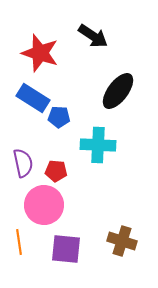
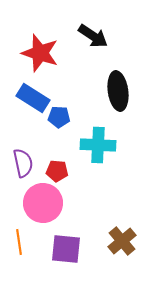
black ellipse: rotated 45 degrees counterclockwise
red pentagon: moved 1 px right
pink circle: moved 1 px left, 2 px up
brown cross: rotated 32 degrees clockwise
